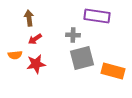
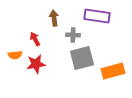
brown arrow: moved 25 px right
red arrow: rotated 96 degrees clockwise
orange rectangle: rotated 30 degrees counterclockwise
